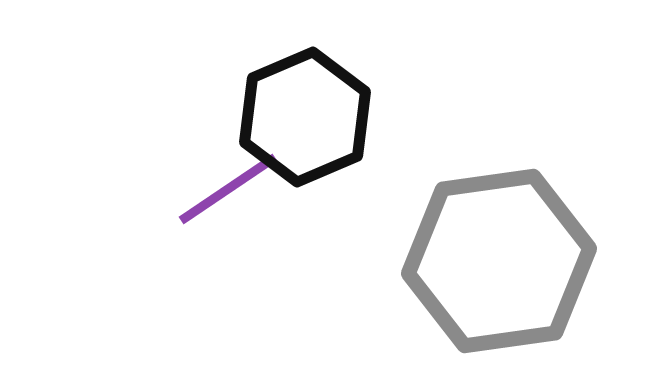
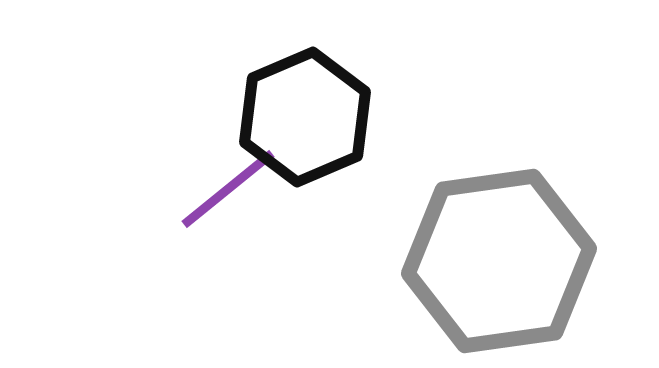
purple line: rotated 5 degrees counterclockwise
